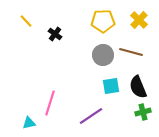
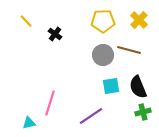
brown line: moved 2 px left, 2 px up
